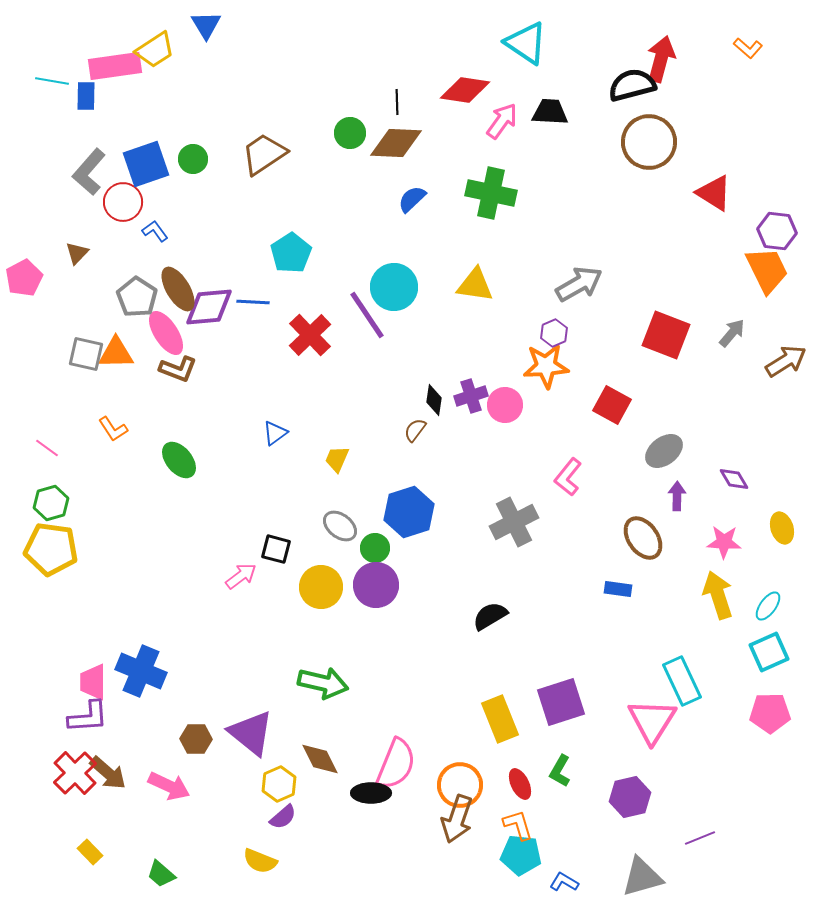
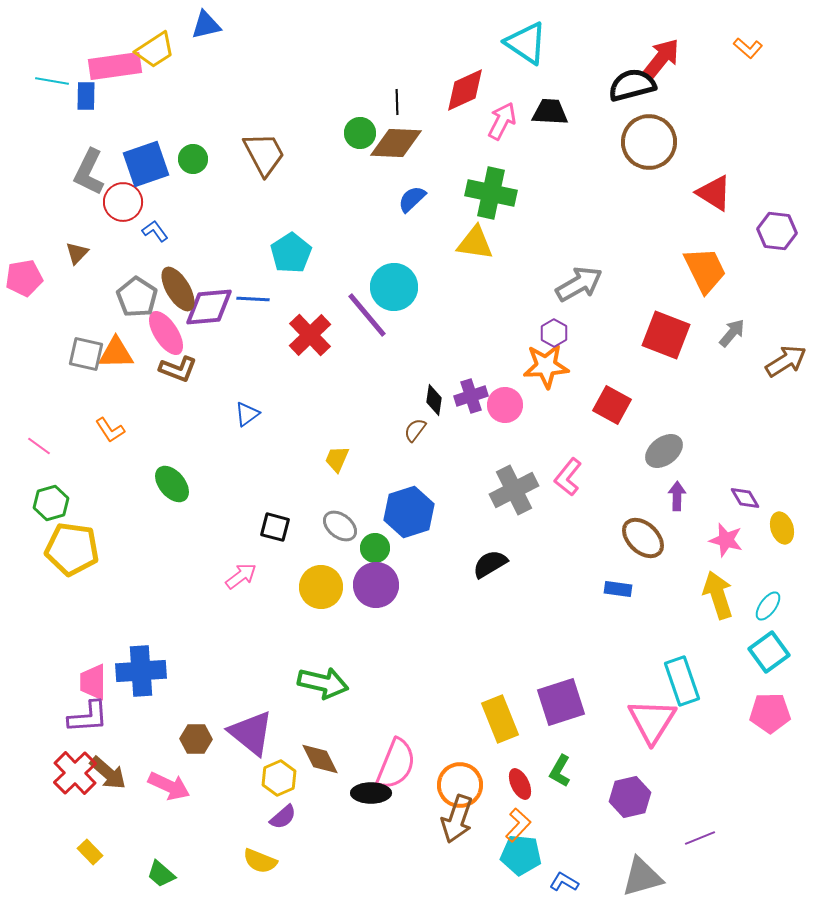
blue triangle at (206, 25): rotated 48 degrees clockwise
red arrow at (661, 59): rotated 24 degrees clockwise
red diamond at (465, 90): rotated 33 degrees counterclockwise
pink arrow at (502, 121): rotated 9 degrees counterclockwise
green circle at (350, 133): moved 10 px right
brown trapezoid at (264, 154): rotated 96 degrees clockwise
gray L-shape at (89, 172): rotated 15 degrees counterclockwise
orange trapezoid at (767, 270): moved 62 px left
pink pentagon at (24, 278): rotated 18 degrees clockwise
yellow triangle at (475, 285): moved 42 px up
blue line at (253, 302): moved 3 px up
purple line at (367, 315): rotated 6 degrees counterclockwise
purple hexagon at (554, 333): rotated 8 degrees counterclockwise
orange L-shape at (113, 429): moved 3 px left, 1 px down
blue triangle at (275, 433): moved 28 px left, 19 px up
pink line at (47, 448): moved 8 px left, 2 px up
green ellipse at (179, 460): moved 7 px left, 24 px down
purple diamond at (734, 479): moved 11 px right, 19 px down
gray cross at (514, 522): moved 32 px up
brown ellipse at (643, 538): rotated 12 degrees counterclockwise
pink star at (724, 542): moved 2 px right, 2 px up; rotated 12 degrees clockwise
yellow pentagon at (51, 549): moved 21 px right
black square at (276, 549): moved 1 px left, 22 px up
black semicircle at (490, 616): moved 52 px up
cyan square at (769, 652): rotated 12 degrees counterclockwise
blue cross at (141, 671): rotated 27 degrees counterclockwise
cyan rectangle at (682, 681): rotated 6 degrees clockwise
yellow hexagon at (279, 784): moved 6 px up
orange L-shape at (518, 825): rotated 60 degrees clockwise
